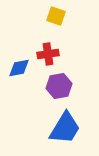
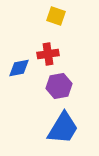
blue trapezoid: moved 2 px left
